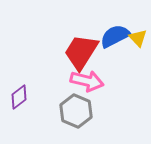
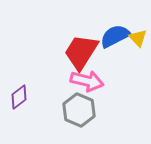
gray hexagon: moved 3 px right, 1 px up
